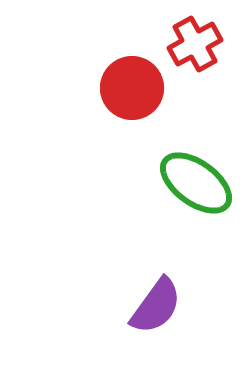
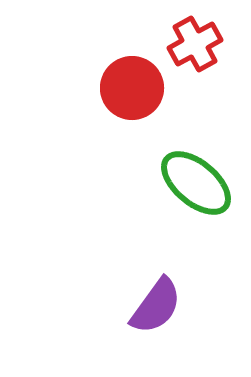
green ellipse: rotated 4 degrees clockwise
